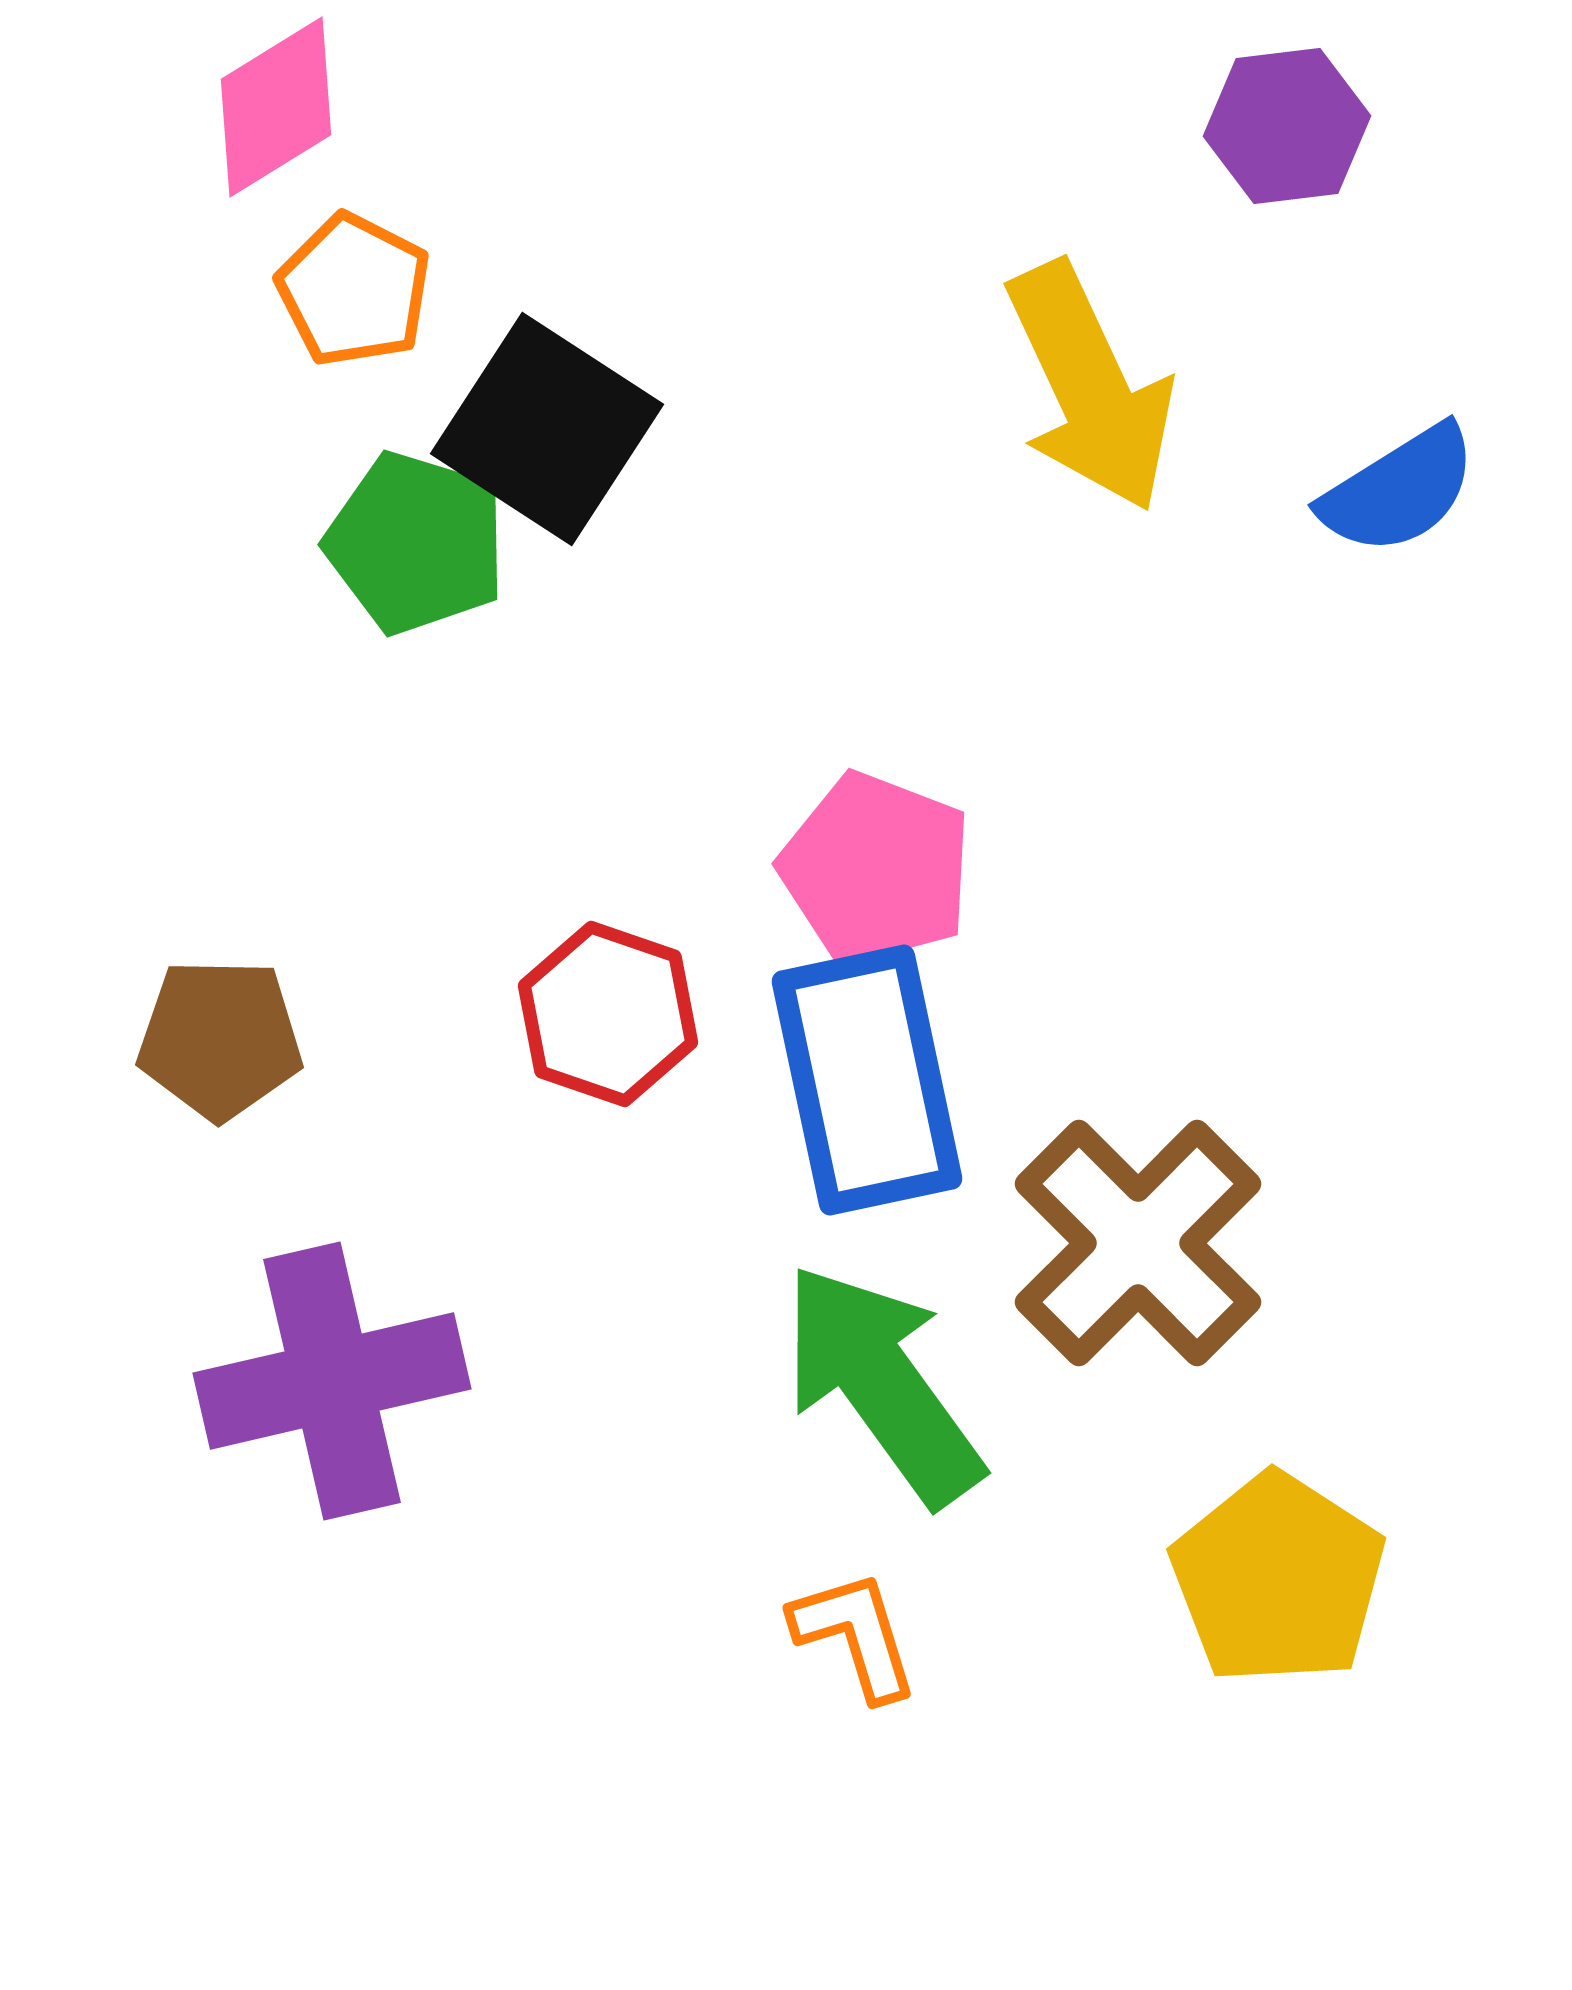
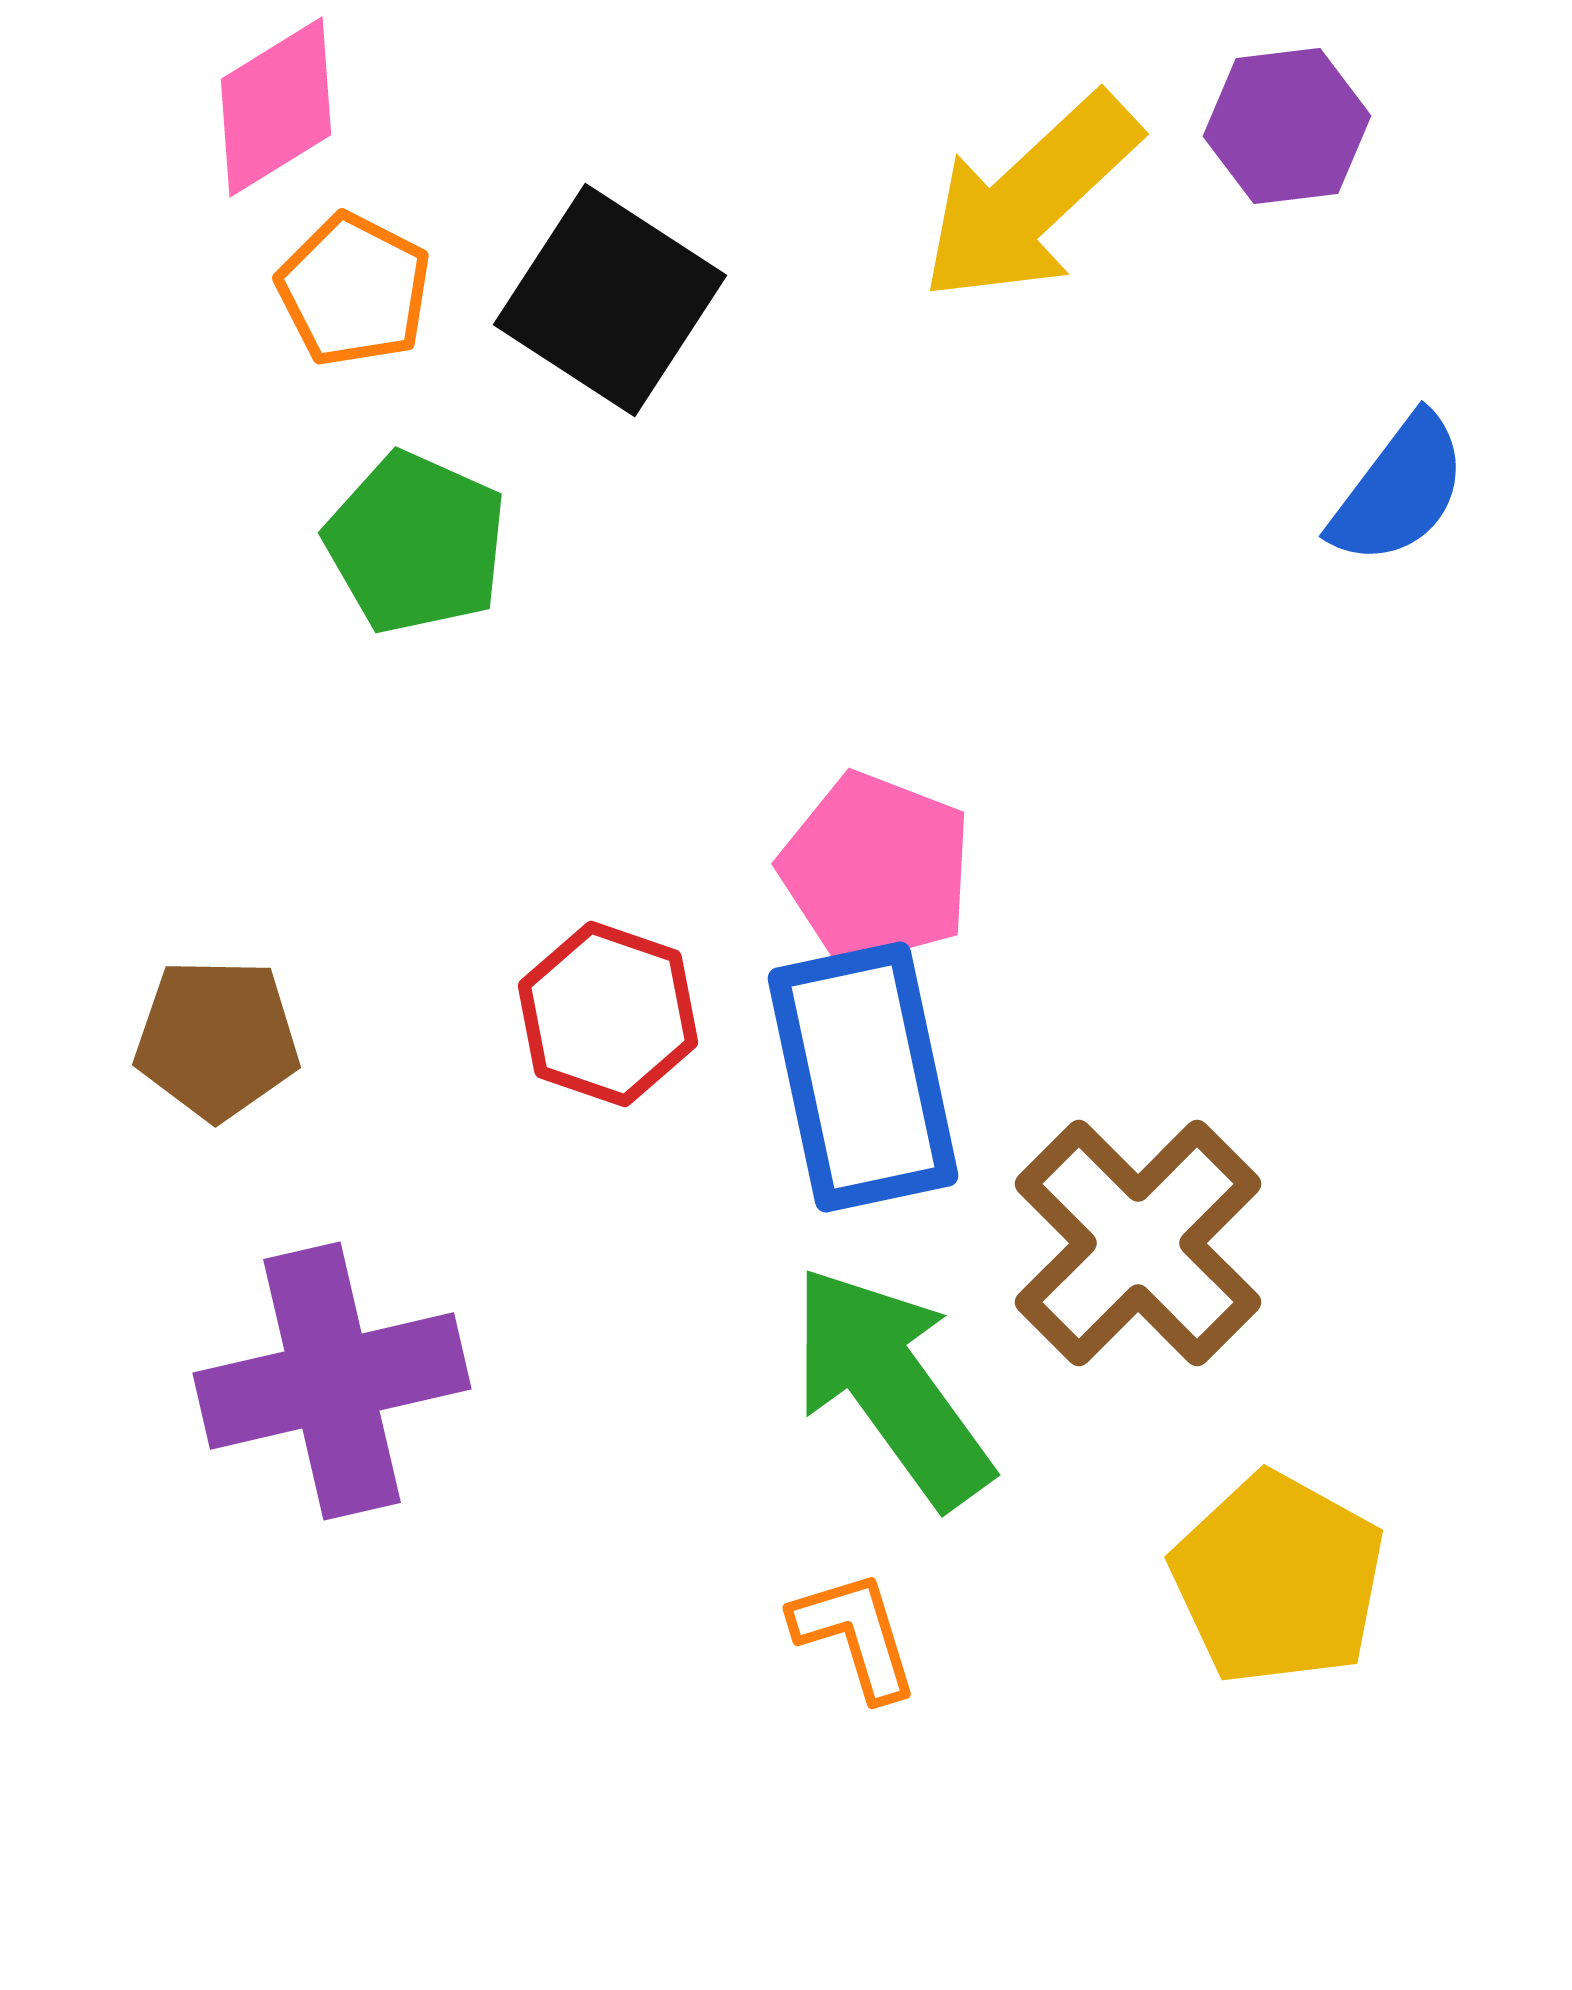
yellow arrow: moved 60 px left, 189 px up; rotated 72 degrees clockwise
black square: moved 63 px right, 129 px up
blue semicircle: rotated 21 degrees counterclockwise
green pentagon: rotated 7 degrees clockwise
brown pentagon: moved 3 px left
blue rectangle: moved 4 px left, 3 px up
green arrow: moved 9 px right, 2 px down
yellow pentagon: rotated 4 degrees counterclockwise
